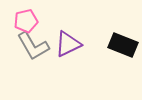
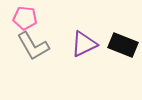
pink pentagon: moved 1 px left, 3 px up; rotated 20 degrees clockwise
purple triangle: moved 16 px right
